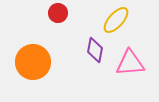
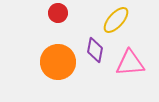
orange circle: moved 25 px right
